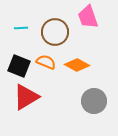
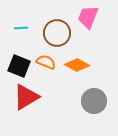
pink trapezoid: rotated 40 degrees clockwise
brown circle: moved 2 px right, 1 px down
